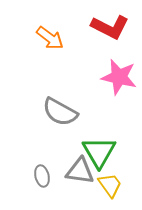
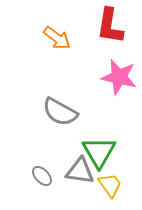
red L-shape: moved 1 px up; rotated 72 degrees clockwise
orange arrow: moved 7 px right
gray ellipse: rotated 30 degrees counterclockwise
